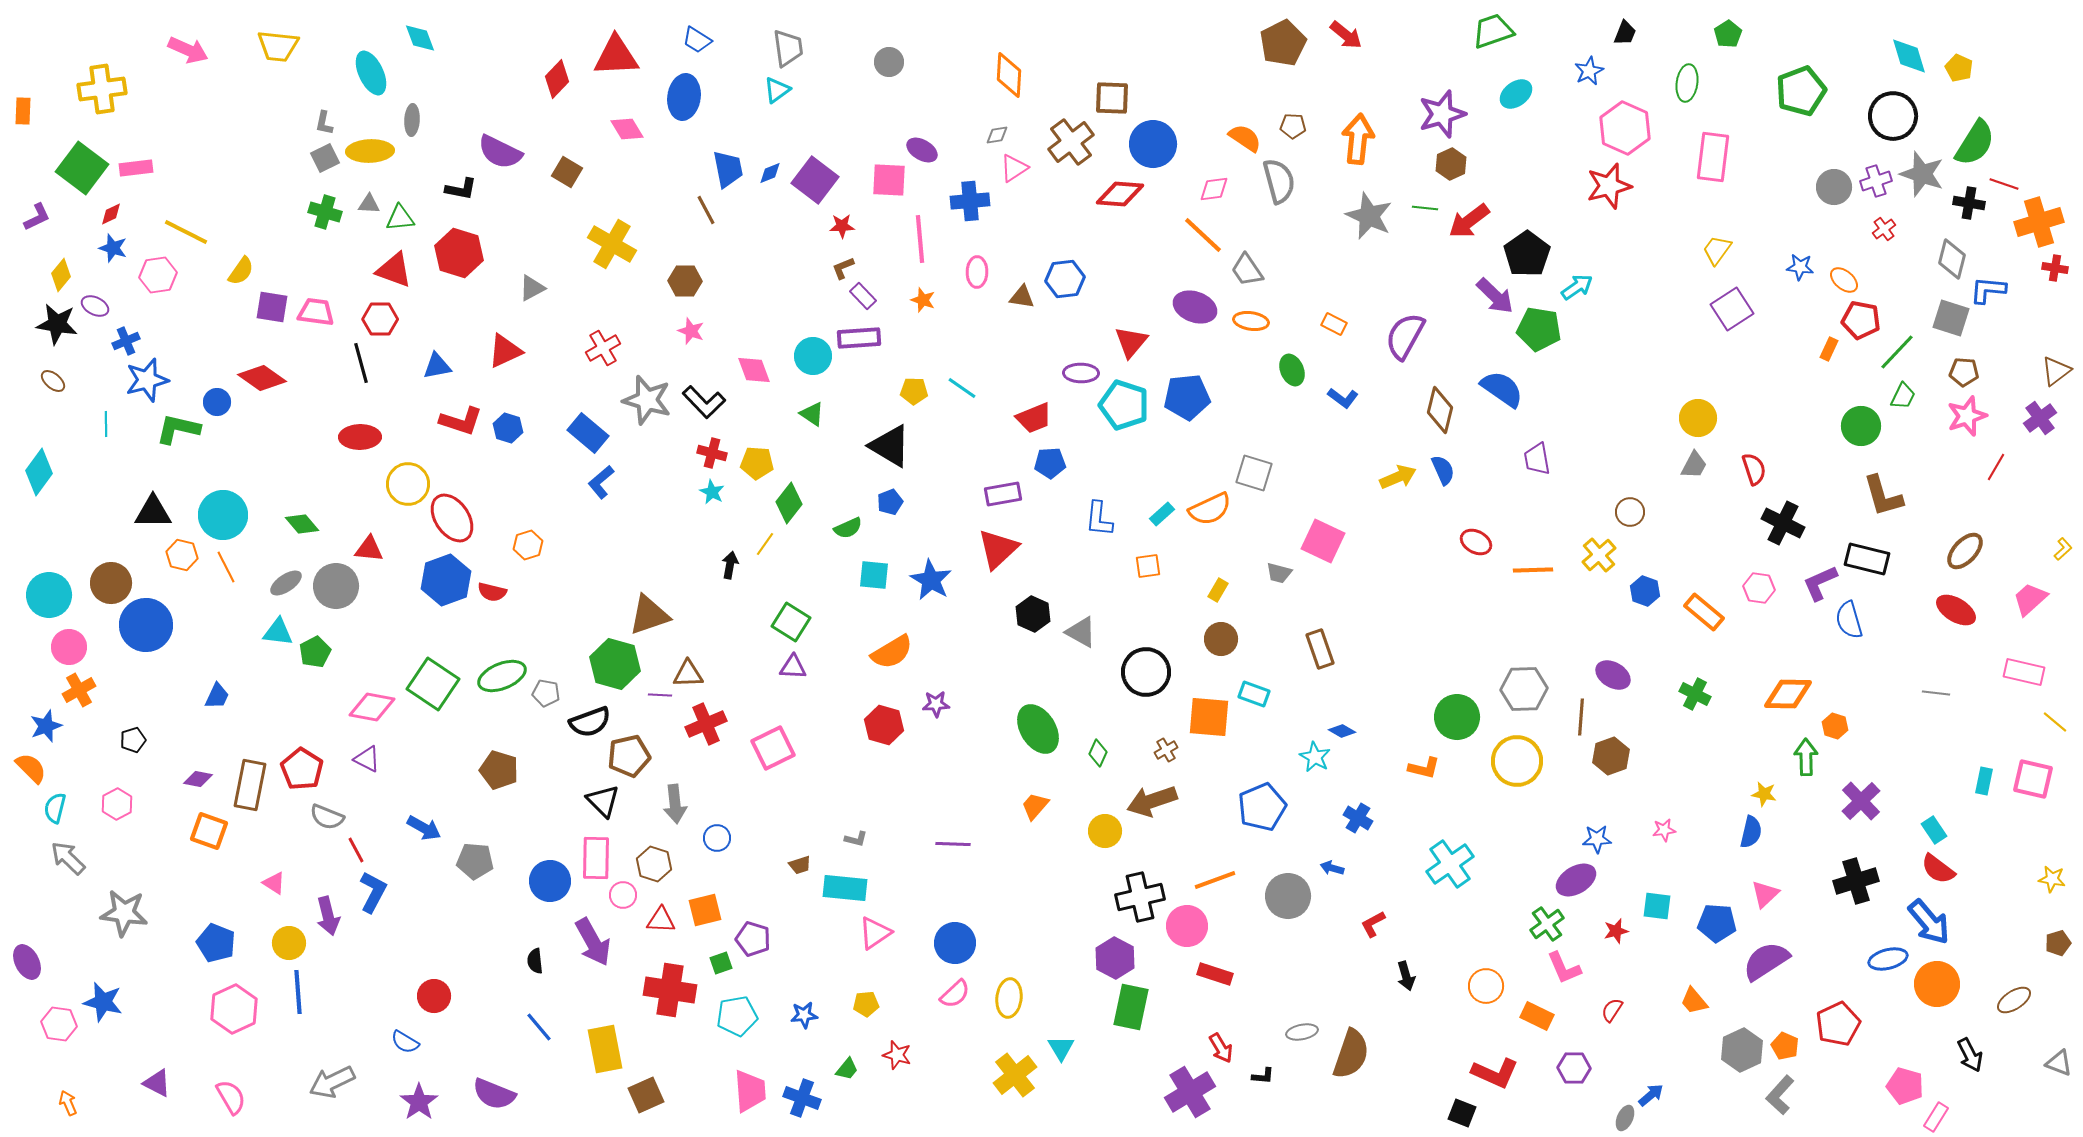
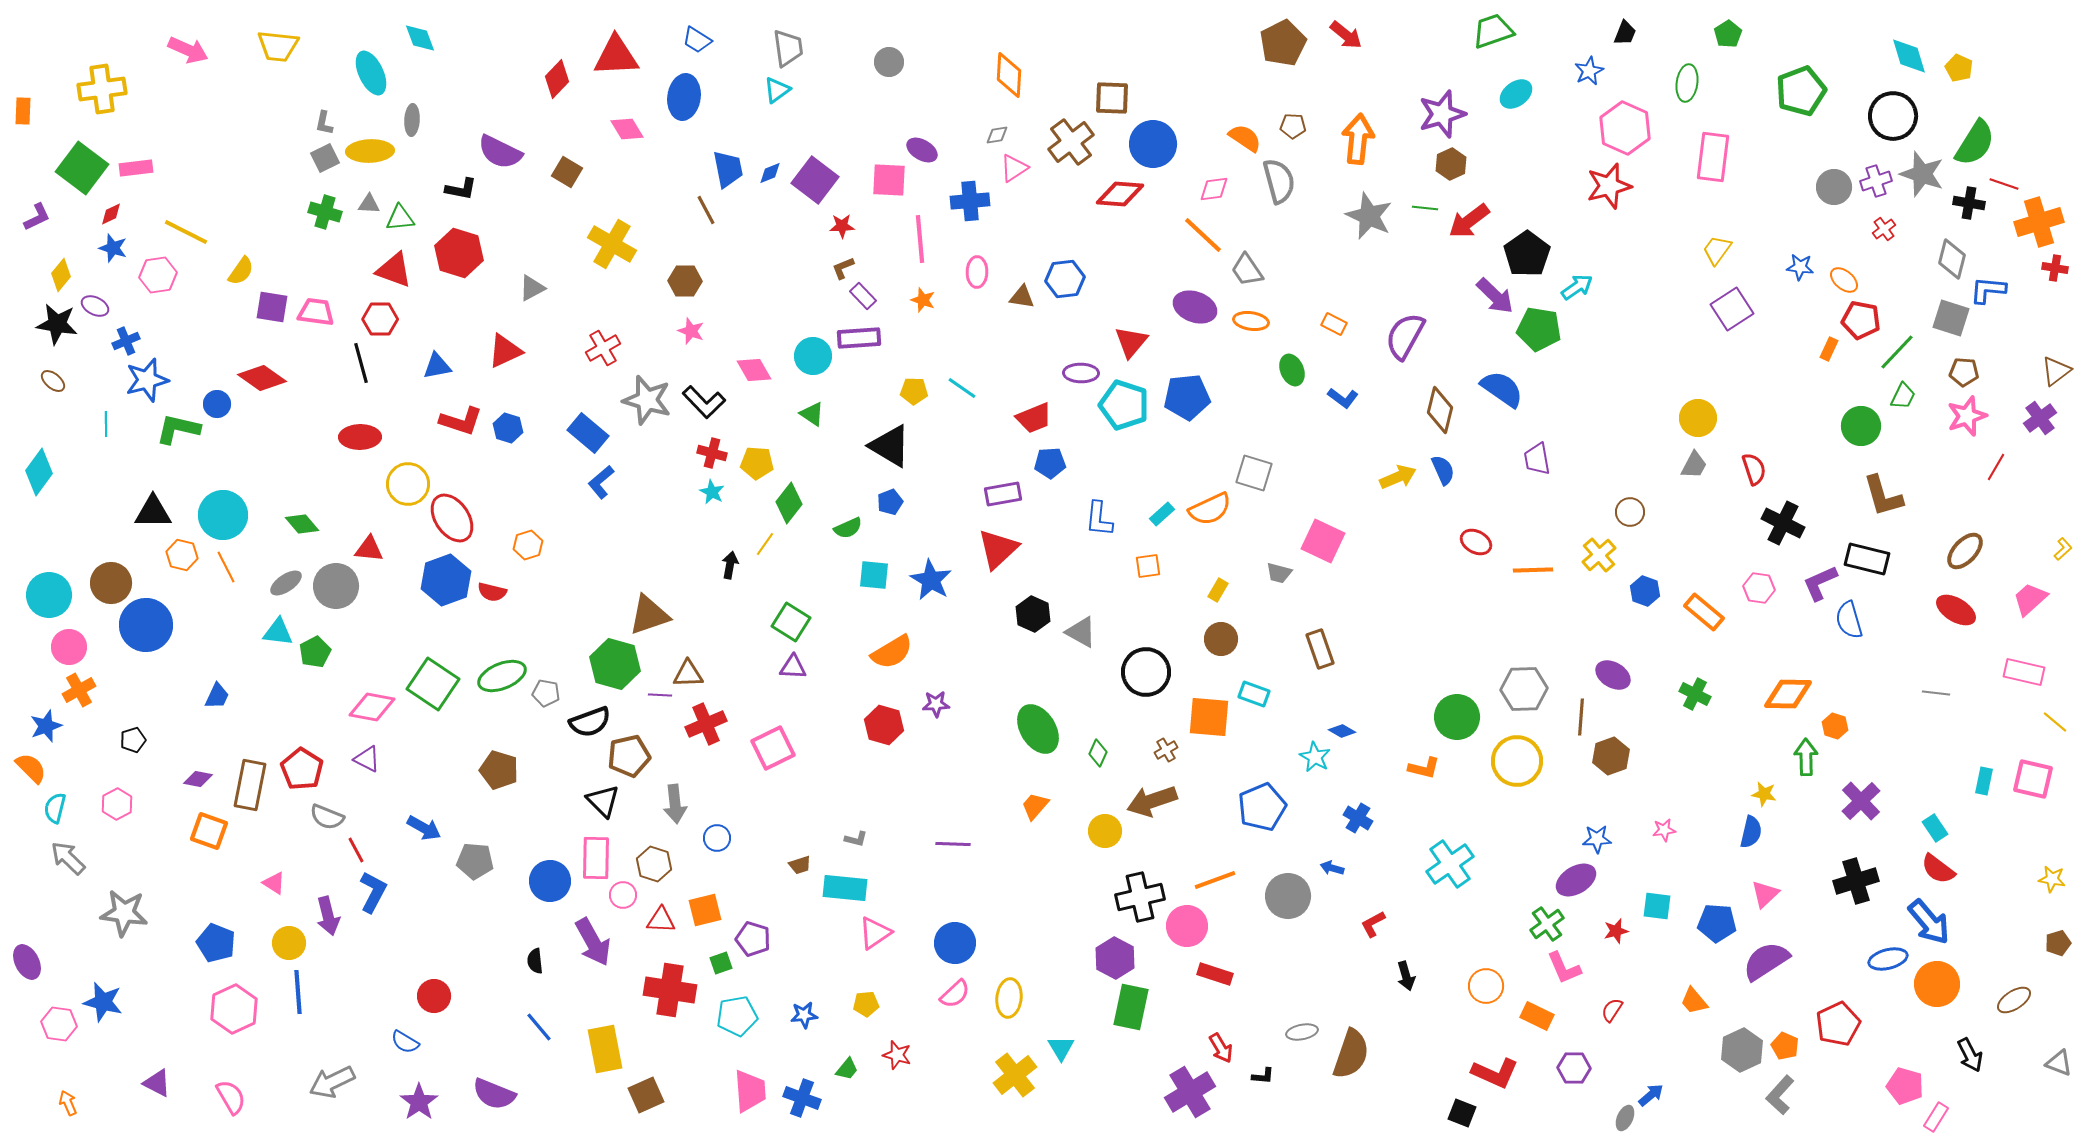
pink diamond at (754, 370): rotated 9 degrees counterclockwise
blue circle at (217, 402): moved 2 px down
cyan rectangle at (1934, 830): moved 1 px right, 2 px up
